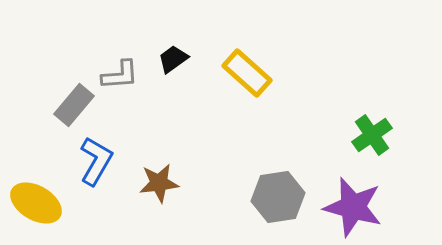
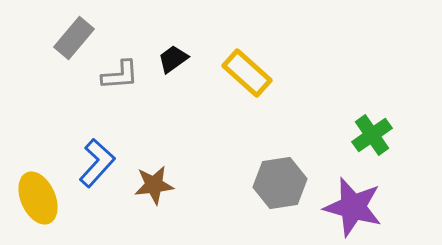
gray rectangle: moved 67 px up
blue L-shape: moved 1 px right, 2 px down; rotated 12 degrees clockwise
brown star: moved 5 px left, 2 px down
gray hexagon: moved 2 px right, 14 px up
yellow ellipse: moved 2 px right, 5 px up; rotated 36 degrees clockwise
